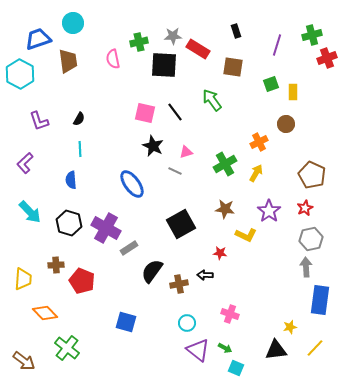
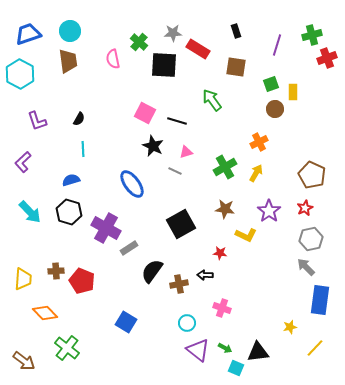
cyan circle at (73, 23): moved 3 px left, 8 px down
gray star at (173, 36): moved 3 px up
blue trapezoid at (38, 39): moved 10 px left, 5 px up
green cross at (139, 42): rotated 36 degrees counterclockwise
brown square at (233, 67): moved 3 px right
black line at (175, 112): moved 2 px right, 9 px down; rotated 36 degrees counterclockwise
pink square at (145, 113): rotated 15 degrees clockwise
purple L-shape at (39, 121): moved 2 px left
brown circle at (286, 124): moved 11 px left, 15 px up
cyan line at (80, 149): moved 3 px right
purple L-shape at (25, 163): moved 2 px left, 1 px up
green cross at (225, 164): moved 3 px down
blue semicircle at (71, 180): rotated 78 degrees clockwise
black hexagon at (69, 223): moved 11 px up
brown cross at (56, 265): moved 6 px down
gray arrow at (306, 267): rotated 42 degrees counterclockwise
pink cross at (230, 314): moved 8 px left, 6 px up
blue square at (126, 322): rotated 15 degrees clockwise
black triangle at (276, 350): moved 18 px left, 2 px down
